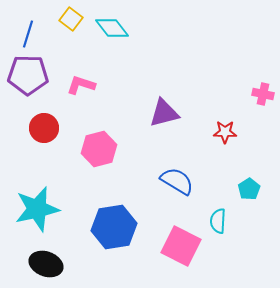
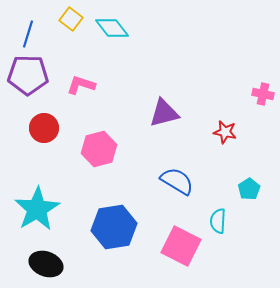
red star: rotated 10 degrees clockwise
cyan star: rotated 18 degrees counterclockwise
